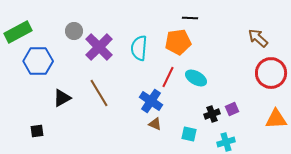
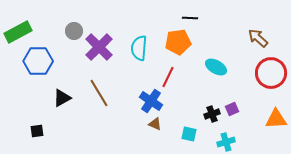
cyan ellipse: moved 20 px right, 11 px up
